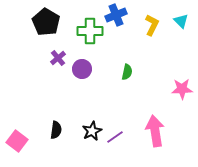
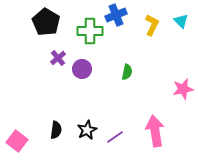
pink star: moved 1 px right; rotated 10 degrees counterclockwise
black star: moved 5 px left, 1 px up
